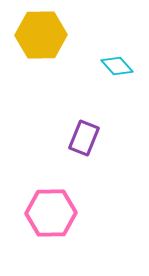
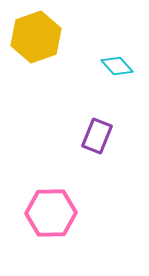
yellow hexagon: moved 5 px left, 2 px down; rotated 18 degrees counterclockwise
purple rectangle: moved 13 px right, 2 px up
